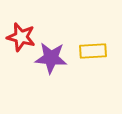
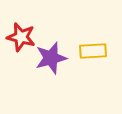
purple star: rotated 20 degrees counterclockwise
